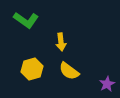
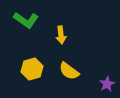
yellow arrow: moved 7 px up
